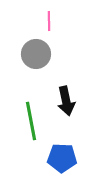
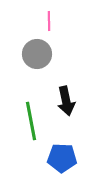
gray circle: moved 1 px right
